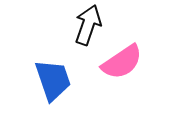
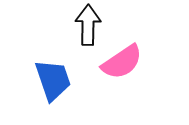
black arrow: rotated 18 degrees counterclockwise
